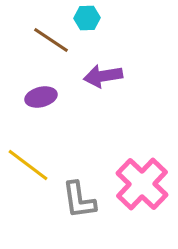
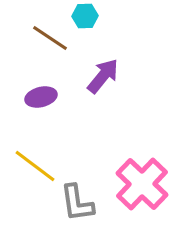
cyan hexagon: moved 2 px left, 2 px up
brown line: moved 1 px left, 2 px up
purple arrow: rotated 138 degrees clockwise
yellow line: moved 7 px right, 1 px down
gray L-shape: moved 2 px left, 3 px down
